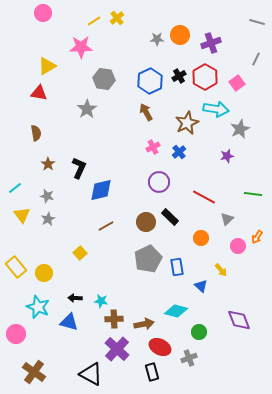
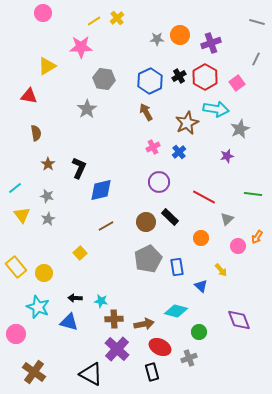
red triangle at (39, 93): moved 10 px left, 3 px down
